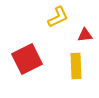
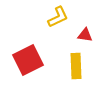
red triangle: rotated 14 degrees clockwise
red square: moved 1 px right, 1 px down
